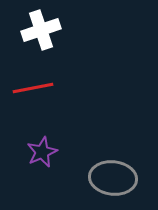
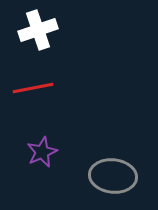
white cross: moved 3 px left
gray ellipse: moved 2 px up
